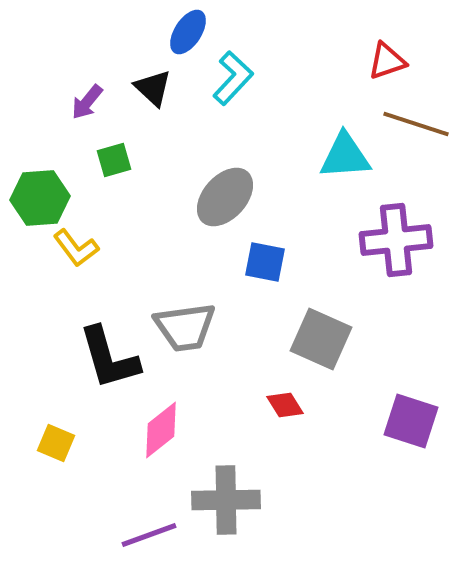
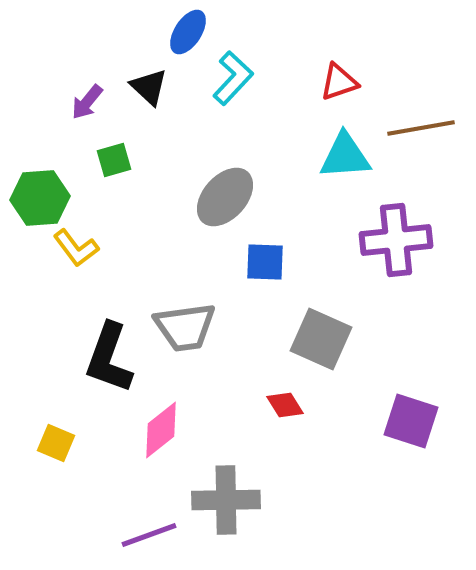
red triangle: moved 48 px left, 21 px down
black triangle: moved 4 px left, 1 px up
brown line: moved 5 px right, 4 px down; rotated 28 degrees counterclockwise
blue square: rotated 9 degrees counterclockwise
black L-shape: rotated 36 degrees clockwise
